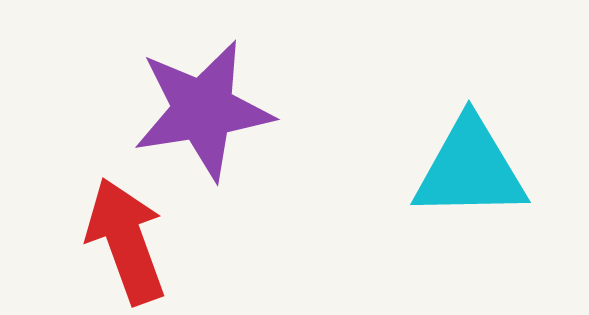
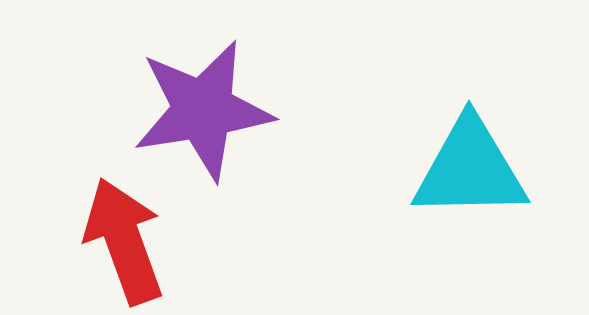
red arrow: moved 2 px left
